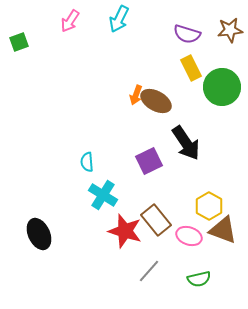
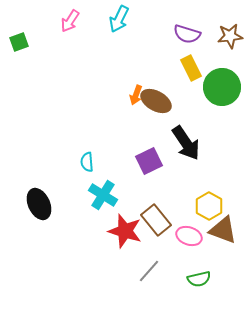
brown star: moved 6 px down
black ellipse: moved 30 px up
